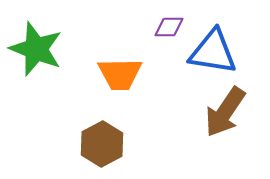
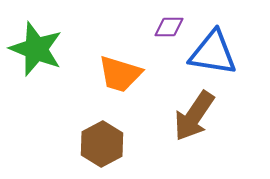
blue triangle: moved 1 px down
orange trapezoid: rotated 18 degrees clockwise
brown arrow: moved 31 px left, 4 px down
